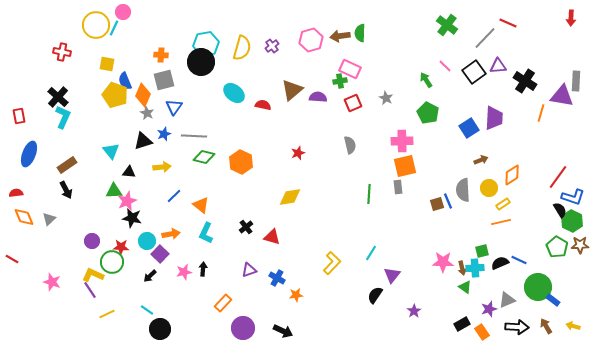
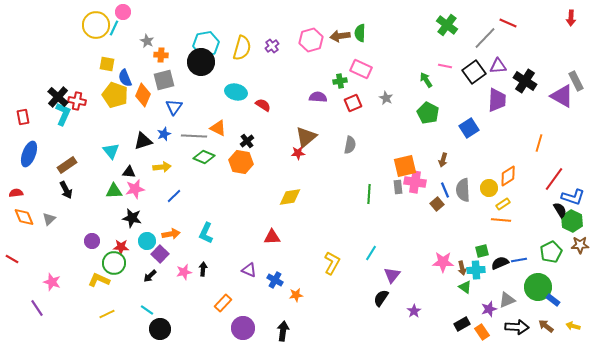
red cross at (62, 52): moved 15 px right, 49 px down
pink line at (445, 66): rotated 32 degrees counterclockwise
pink rectangle at (350, 69): moved 11 px right
blue semicircle at (125, 81): moved 3 px up
gray rectangle at (576, 81): rotated 30 degrees counterclockwise
brown triangle at (292, 90): moved 14 px right, 47 px down
cyan ellipse at (234, 93): moved 2 px right, 1 px up; rotated 25 degrees counterclockwise
purple triangle at (562, 96): rotated 20 degrees clockwise
red semicircle at (263, 105): rotated 21 degrees clockwise
gray star at (147, 113): moved 72 px up
orange line at (541, 113): moved 2 px left, 30 px down
red rectangle at (19, 116): moved 4 px right, 1 px down
cyan L-shape at (63, 117): moved 3 px up
purple trapezoid at (494, 118): moved 3 px right, 18 px up
pink cross at (402, 141): moved 13 px right, 41 px down; rotated 10 degrees clockwise
gray semicircle at (350, 145): rotated 24 degrees clockwise
red star at (298, 153): rotated 16 degrees clockwise
green diamond at (204, 157): rotated 10 degrees clockwise
brown arrow at (481, 160): moved 38 px left; rotated 128 degrees clockwise
orange hexagon at (241, 162): rotated 15 degrees counterclockwise
orange diamond at (512, 175): moved 4 px left, 1 px down
red line at (558, 177): moved 4 px left, 2 px down
pink star at (127, 201): moved 8 px right, 12 px up; rotated 12 degrees clockwise
blue line at (448, 201): moved 3 px left, 11 px up
brown square at (437, 204): rotated 24 degrees counterclockwise
orange triangle at (201, 205): moved 17 px right, 77 px up; rotated 12 degrees counterclockwise
orange line at (501, 222): moved 2 px up; rotated 18 degrees clockwise
black cross at (246, 227): moved 1 px right, 86 px up
red triangle at (272, 237): rotated 18 degrees counterclockwise
green pentagon at (557, 247): moved 6 px left, 5 px down; rotated 15 degrees clockwise
blue line at (519, 260): rotated 35 degrees counterclockwise
green circle at (112, 262): moved 2 px right, 1 px down
yellow L-shape at (332, 263): rotated 15 degrees counterclockwise
cyan cross at (475, 268): moved 1 px right, 2 px down
purple triangle at (249, 270): rotated 42 degrees clockwise
yellow L-shape at (93, 275): moved 6 px right, 5 px down
blue cross at (277, 278): moved 2 px left, 2 px down
purple line at (90, 290): moved 53 px left, 18 px down
black semicircle at (375, 295): moved 6 px right, 3 px down
brown arrow at (546, 326): rotated 21 degrees counterclockwise
black arrow at (283, 331): rotated 108 degrees counterclockwise
